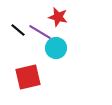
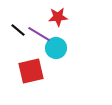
red star: rotated 18 degrees counterclockwise
purple line: moved 1 px left, 2 px down
red square: moved 3 px right, 6 px up
